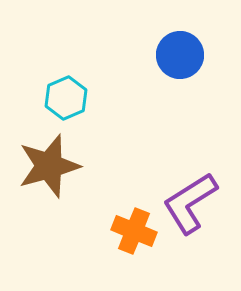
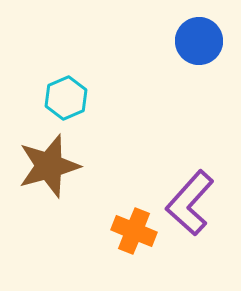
blue circle: moved 19 px right, 14 px up
purple L-shape: rotated 16 degrees counterclockwise
